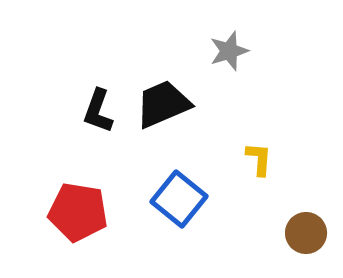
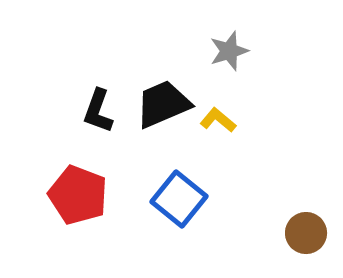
yellow L-shape: moved 41 px left, 39 px up; rotated 54 degrees counterclockwise
red pentagon: moved 17 px up; rotated 12 degrees clockwise
